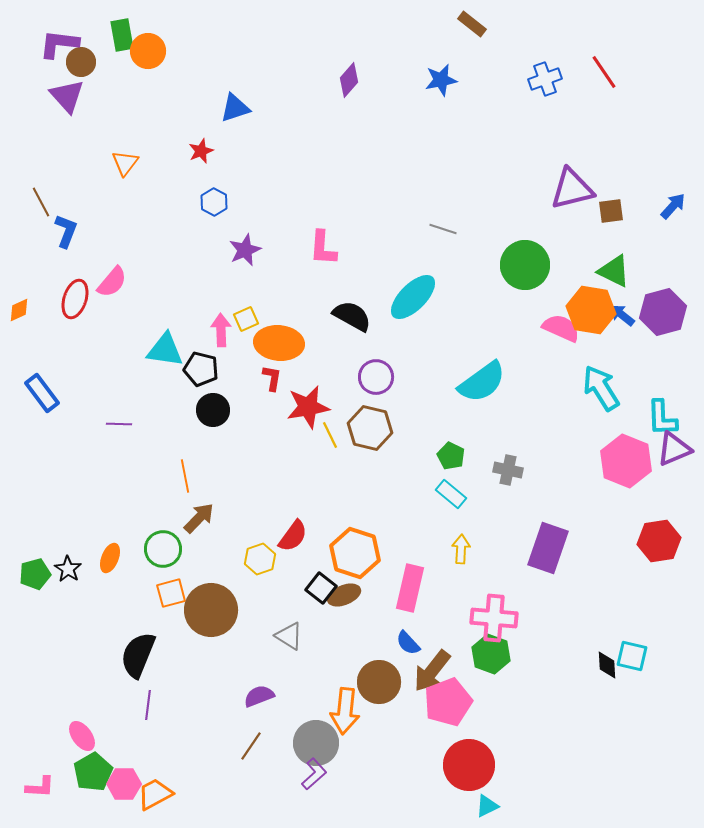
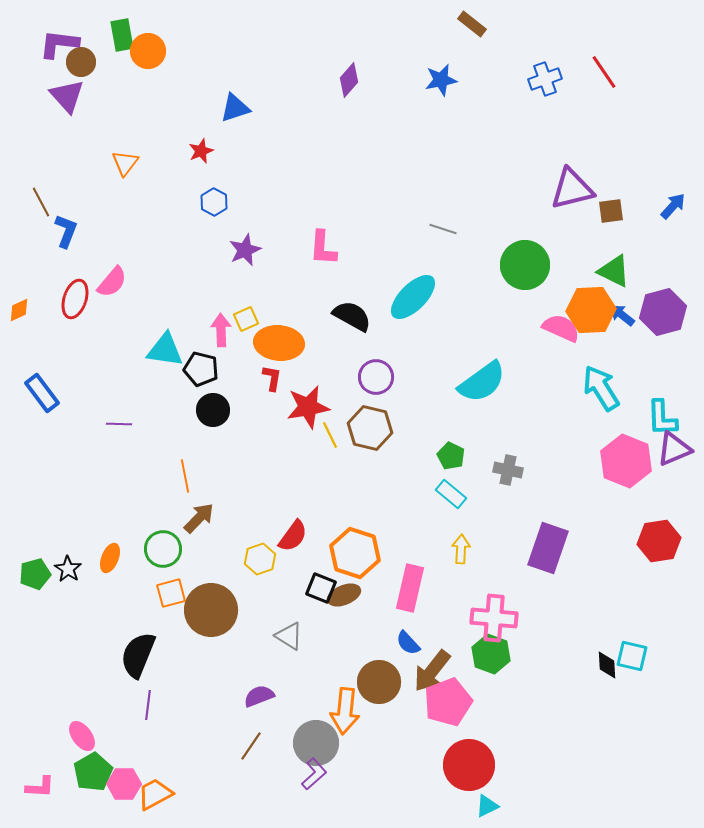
orange hexagon at (591, 310): rotated 12 degrees counterclockwise
black square at (321, 588): rotated 16 degrees counterclockwise
